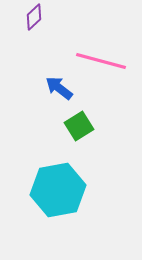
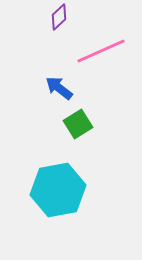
purple diamond: moved 25 px right
pink line: moved 10 px up; rotated 39 degrees counterclockwise
green square: moved 1 px left, 2 px up
